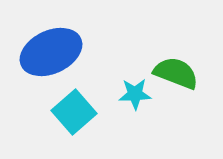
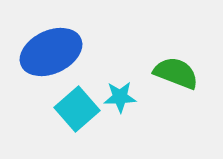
cyan star: moved 15 px left, 3 px down
cyan square: moved 3 px right, 3 px up
